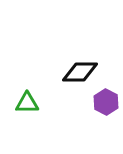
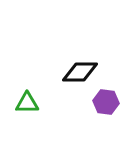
purple hexagon: rotated 20 degrees counterclockwise
